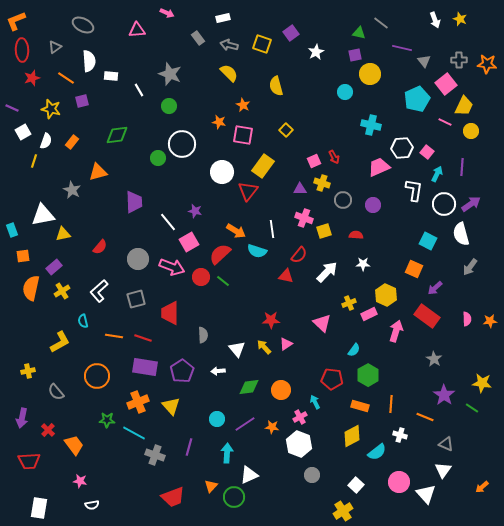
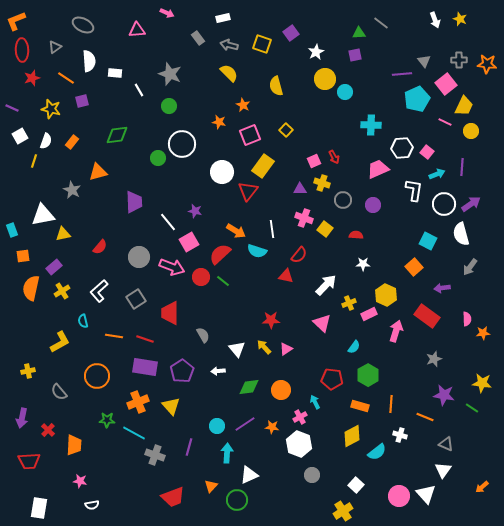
green triangle at (359, 33): rotated 16 degrees counterclockwise
purple line at (402, 48): moved 26 px down; rotated 18 degrees counterclockwise
yellow circle at (370, 74): moved 45 px left, 5 px down
white rectangle at (111, 76): moved 4 px right, 3 px up
cyan cross at (371, 125): rotated 12 degrees counterclockwise
white square at (23, 132): moved 3 px left, 4 px down
pink square at (243, 135): moved 7 px right; rotated 30 degrees counterclockwise
pink trapezoid at (379, 167): moved 1 px left, 2 px down
cyan arrow at (437, 174): rotated 42 degrees clockwise
yellow square at (324, 231): moved 1 px right, 2 px up; rotated 35 degrees counterclockwise
gray circle at (138, 259): moved 1 px right, 2 px up
orange square at (414, 269): moved 2 px up; rotated 24 degrees clockwise
white arrow at (327, 272): moved 1 px left, 13 px down
purple arrow at (435, 288): moved 7 px right; rotated 35 degrees clockwise
gray square at (136, 299): rotated 18 degrees counterclockwise
orange star at (490, 321): moved 7 px left, 12 px down
gray semicircle at (203, 335): rotated 28 degrees counterclockwise
red line at (143, 338): moved 2 px right, 1 px down
pink triangle at (286, 344): moved 5 px down
cyan semicircle at (354, 350): moved 3 px up
gray star at (434, 359): rotated 21 degrees clockwise
gray semicircle at (56, 392): moved 3 px right
purple star at (444, 395): rotated 25 degrees counterclockwise
cyan circle at (217, 419): moved 7 px down
orange trapezoid at (74, 445): rotated 40 degrees clockwise
pink circle at (399, 482): moved 14 px down
green circle at (234, 497): moved 3 px right, 3 px down
